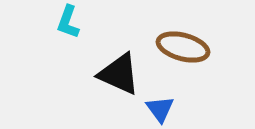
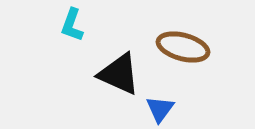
cyan L-shape: moved 4 px right, 3 px down
blue triangle: rotated 12 degrees clockwise
